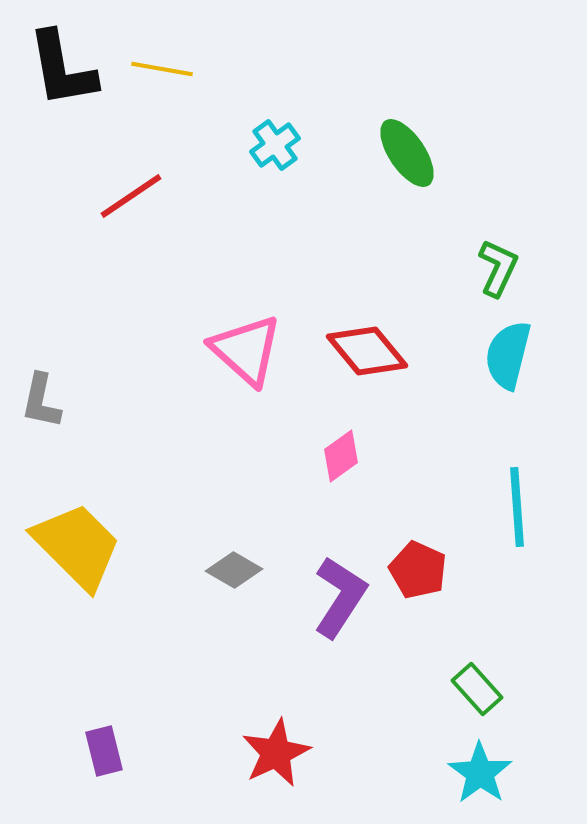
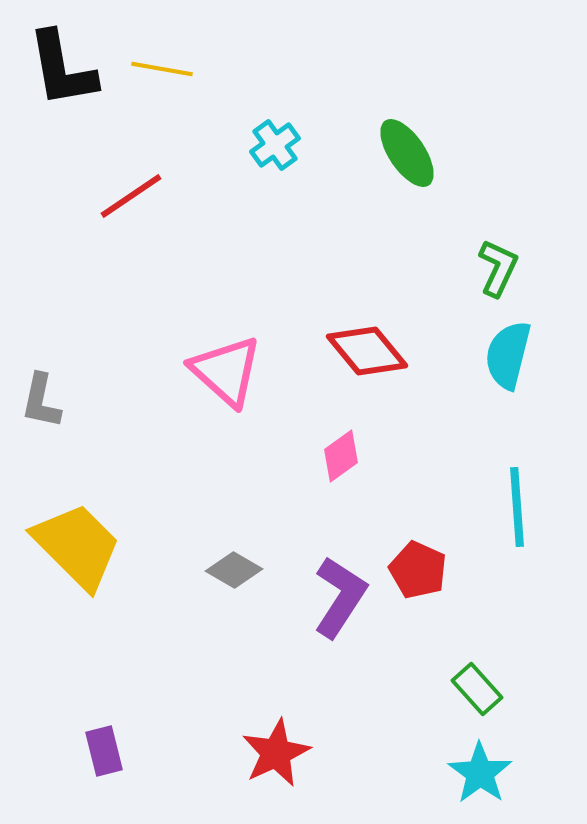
pink triangle: moved 20 px left, 21 px down
